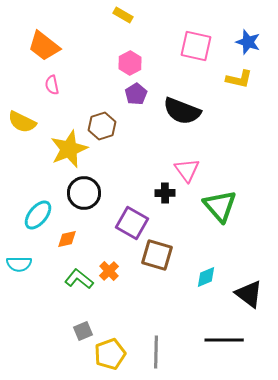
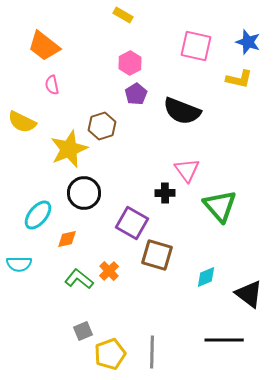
gray line: moved 4 px left
